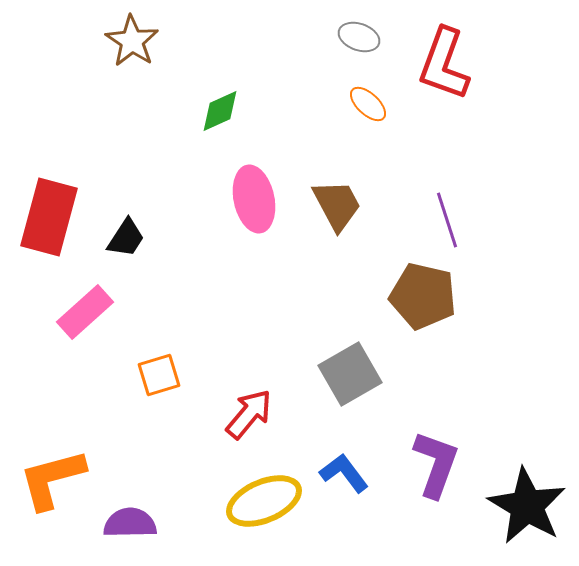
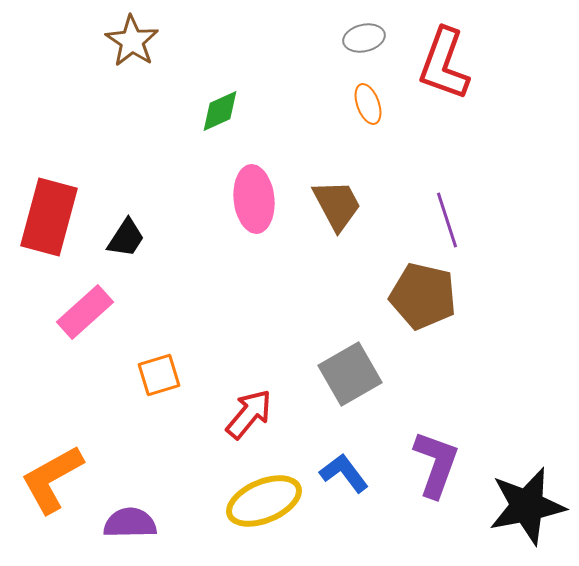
gray ellipse: moved 5 px right, 1 px down; rotated 33 degrees counterclockwise
orange ellipse: rotated 27 degrees clockwise
pink ellipse: rotated 6 degrees clockwise
orange L-shape: rotated 14 degrees counterclockwise
black star: rotated 30 degrees clockwise
